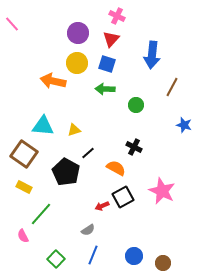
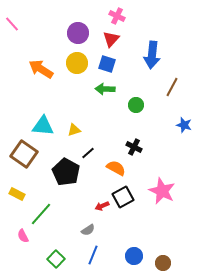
orange arrow: moved 12 px left, 12 px up; rotated 20 degrees clockwise
yellow rectangle: moved 7 px left, 7 px down
